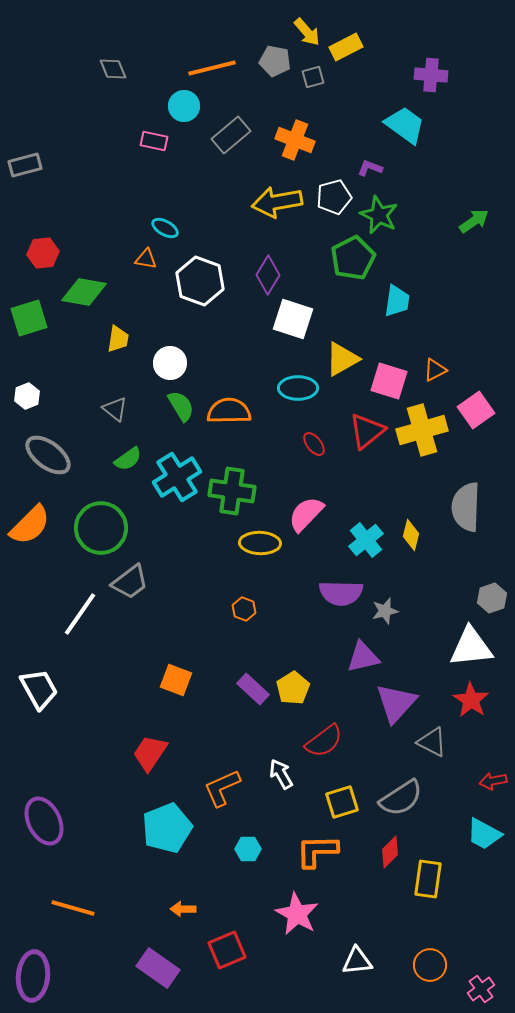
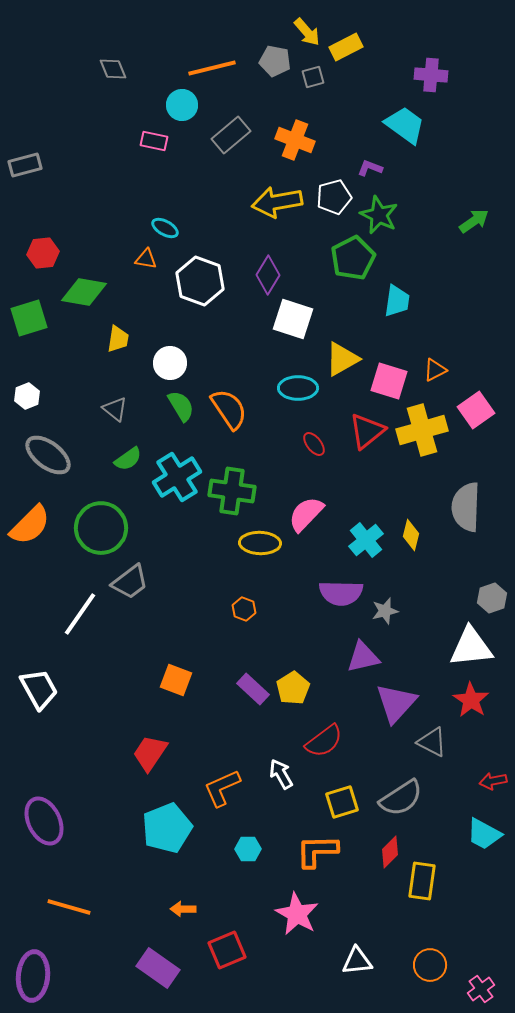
cyan circle at (184, 106): moved 2 px left, 1 px up
orange semicircle at (229, 411): moved 2 px up; rotated 57 degrees clockwise
yellow rectangle at (428, 879): moved 6 px left, 2 px down
orange line at (73, 908): moved 4 px left, 1 px up
